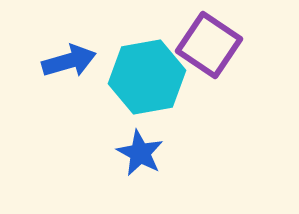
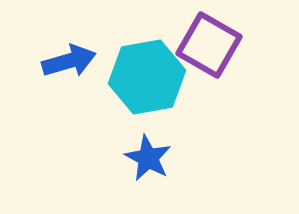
purple square: rotated 4 degrees counterclockwise
blue star: moved 8 px right, 5 px down
